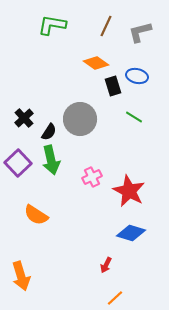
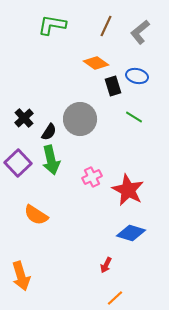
gray L-shape: rotated 25 degrees counterclockwise
red star: moved 1 px left, 1 px up
